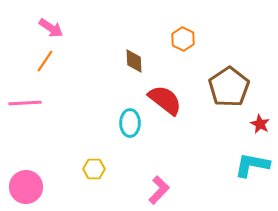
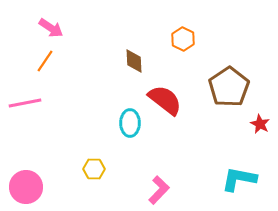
pink line: rotated 8 degrees counterclockwise
cyan L-shape: moved 13 px left, 14 px down
